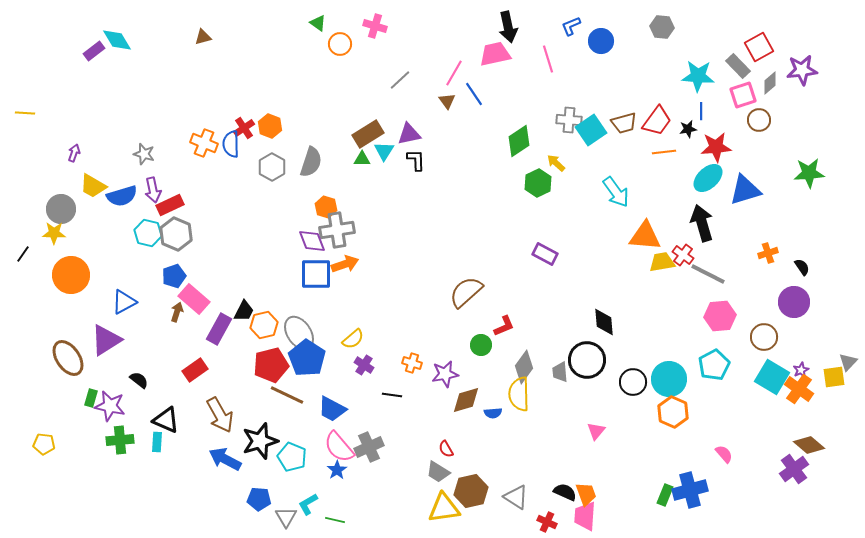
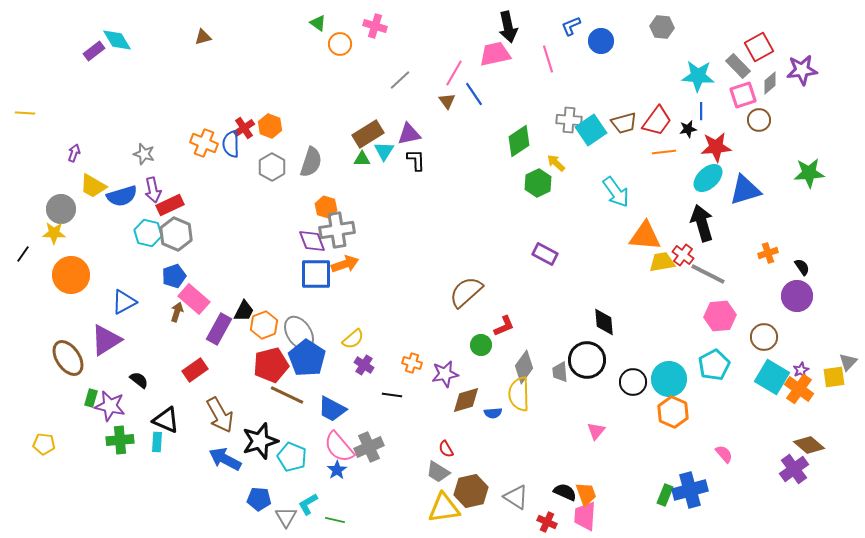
purple circle at (794, 302): moved 3 px right, 6 px up
orange hexagon at (264, 325): rotated 8 degrees counterclockwise
